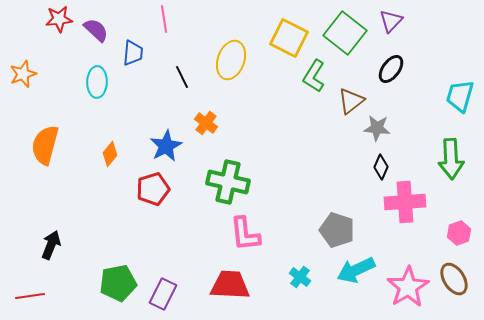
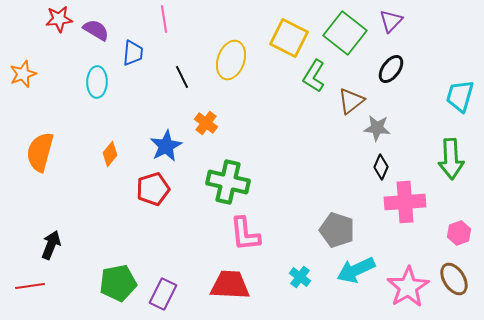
purple semicircle: rotated 12 degrees counterclockwise
orange semicircle: moved 5 px left, 7 px down
red line: moved 10 px up
